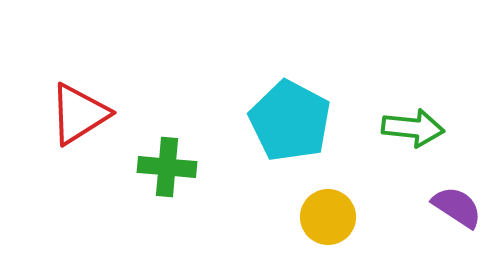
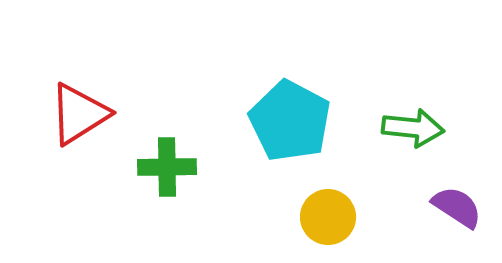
green cross: rotated 6 degrees counterclockwise
